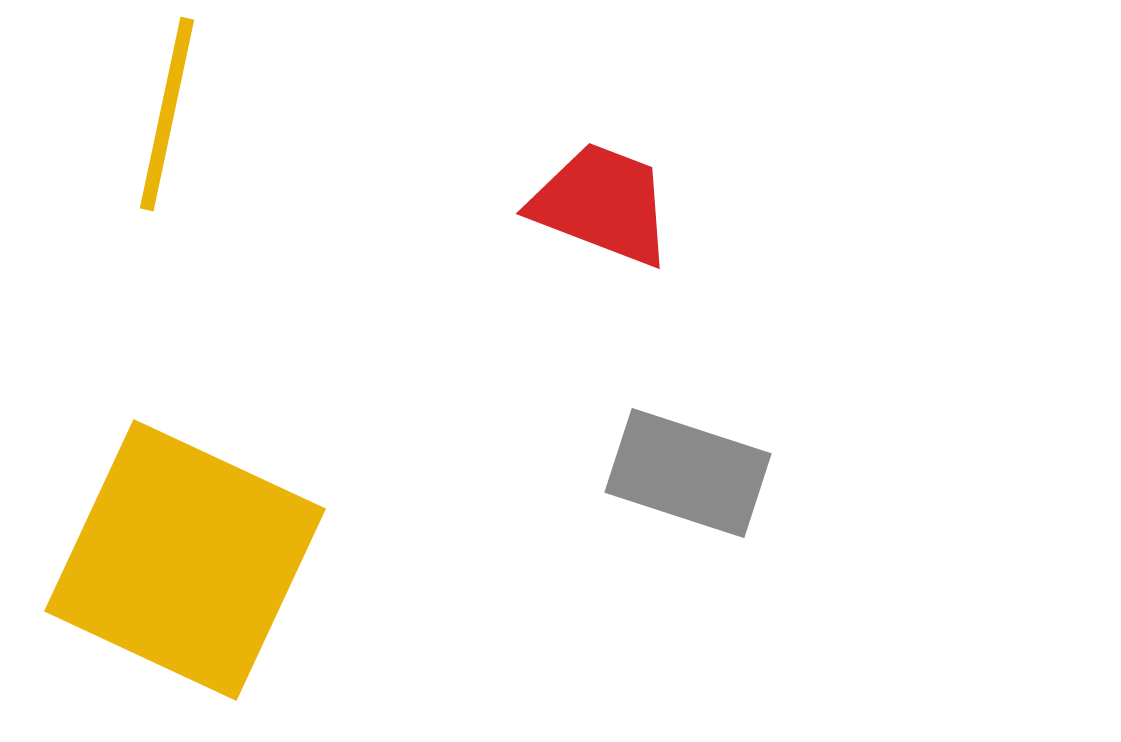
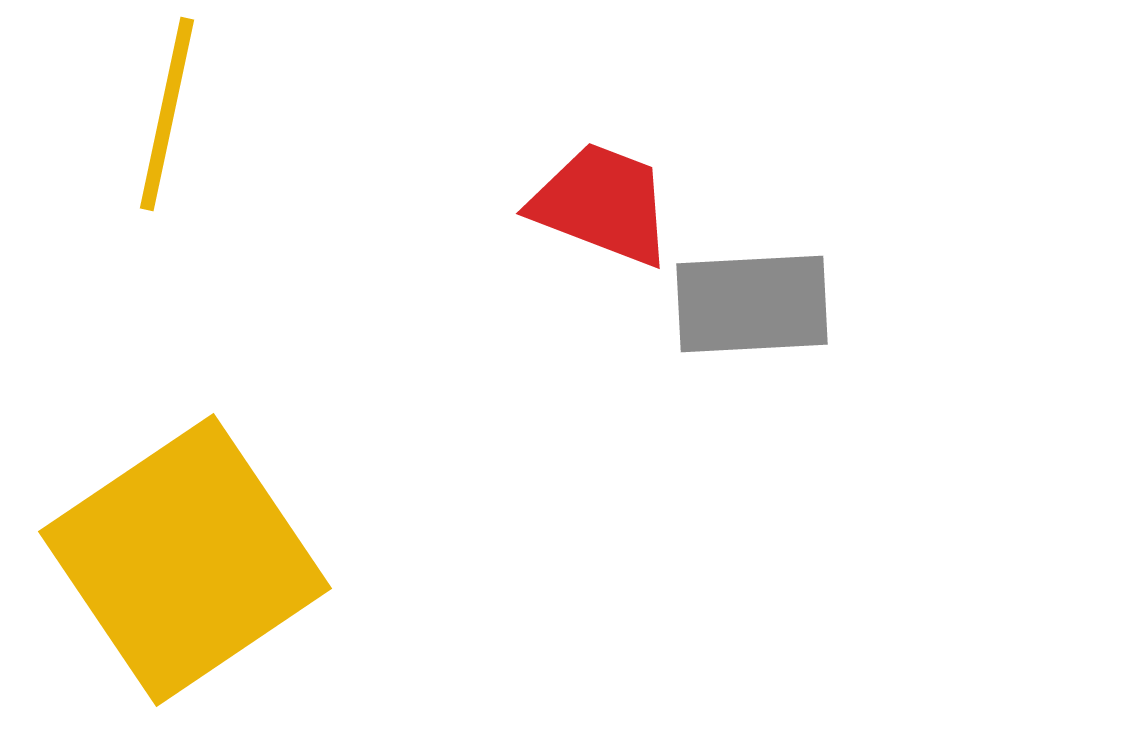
gray rectangle: moved 64 px right, 169 px up; rotated 21 degrees counterclockwise
yellow square: rotated 31 degrees clockwise
